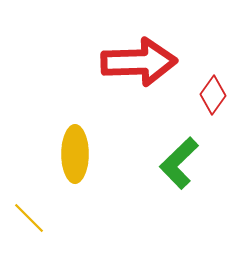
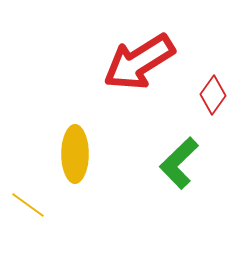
red arrow: rotated 150 degrees clockwise
yellow line: moved 1 px left, 13 px up; rotated 9 degrees counterclockwise
